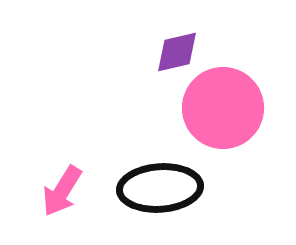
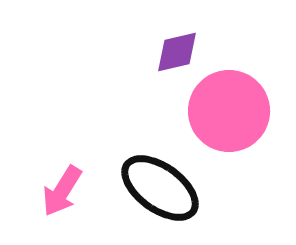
pink circle: moved 6 px right, 3 px down
black ellipse: rotated 40 degrees clockwise
